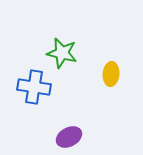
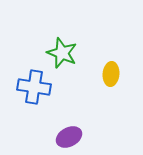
green star: rotated 8 degrees clockwise
